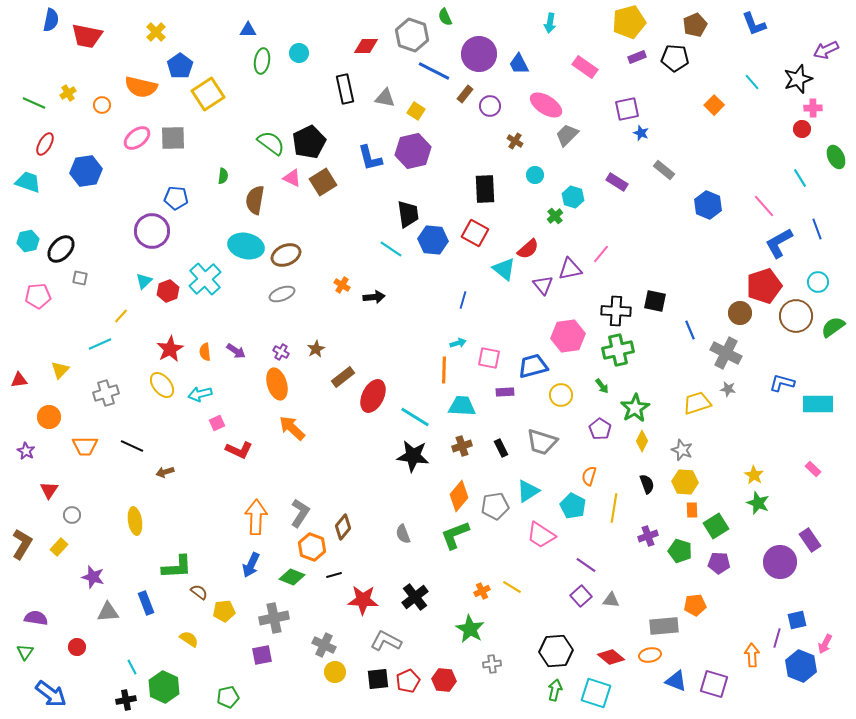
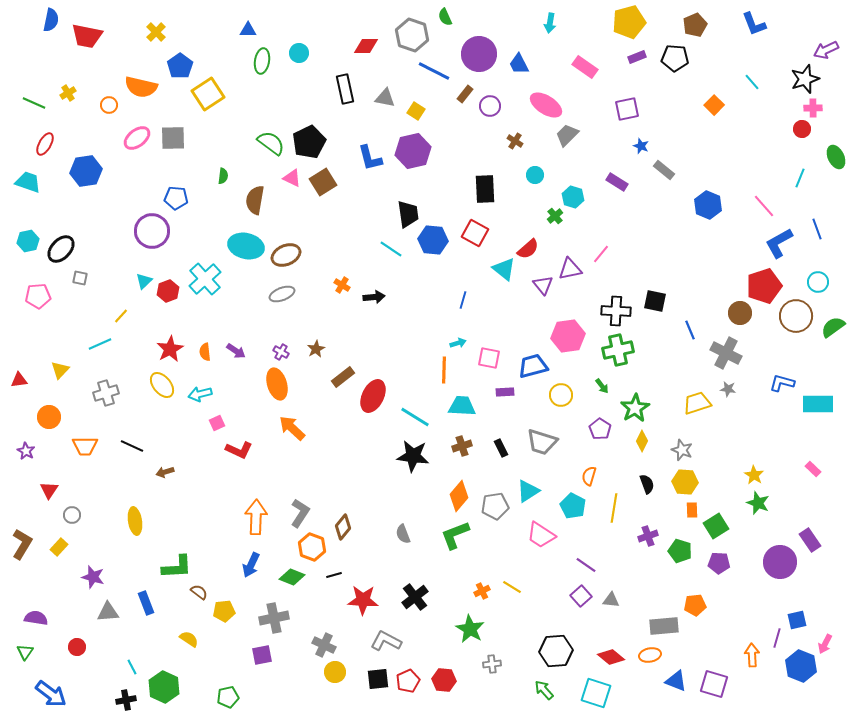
black star at (798, 79): moved 7 px right
orange circle at (102, 105): moved 7 px right
blue star at (641, 133): moved 13 px down
cyan line at (800, 178): rotated 54 degrees clockwise
green arrow at (555, 690): moved 11 px left; rotated 55 degrees counterclockwise
